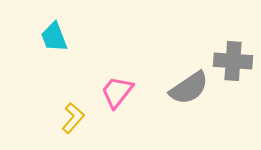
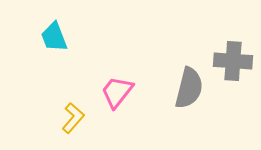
gray semicircle: rotated 42 degrees counterclockwise
